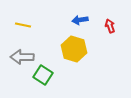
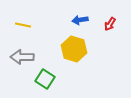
red arrow: moved 2 px up; rotated 128 degrees counterclockwise
green square: moved 2 px right, 4 px down
